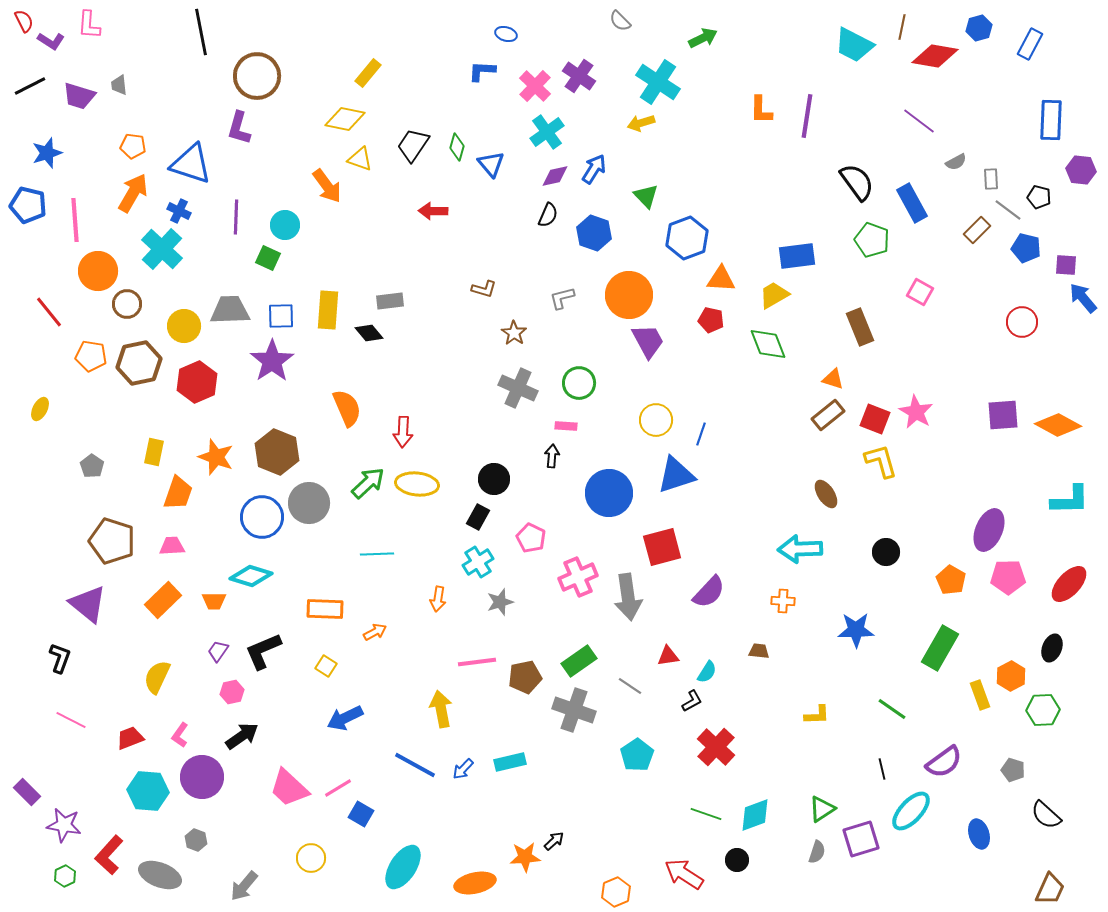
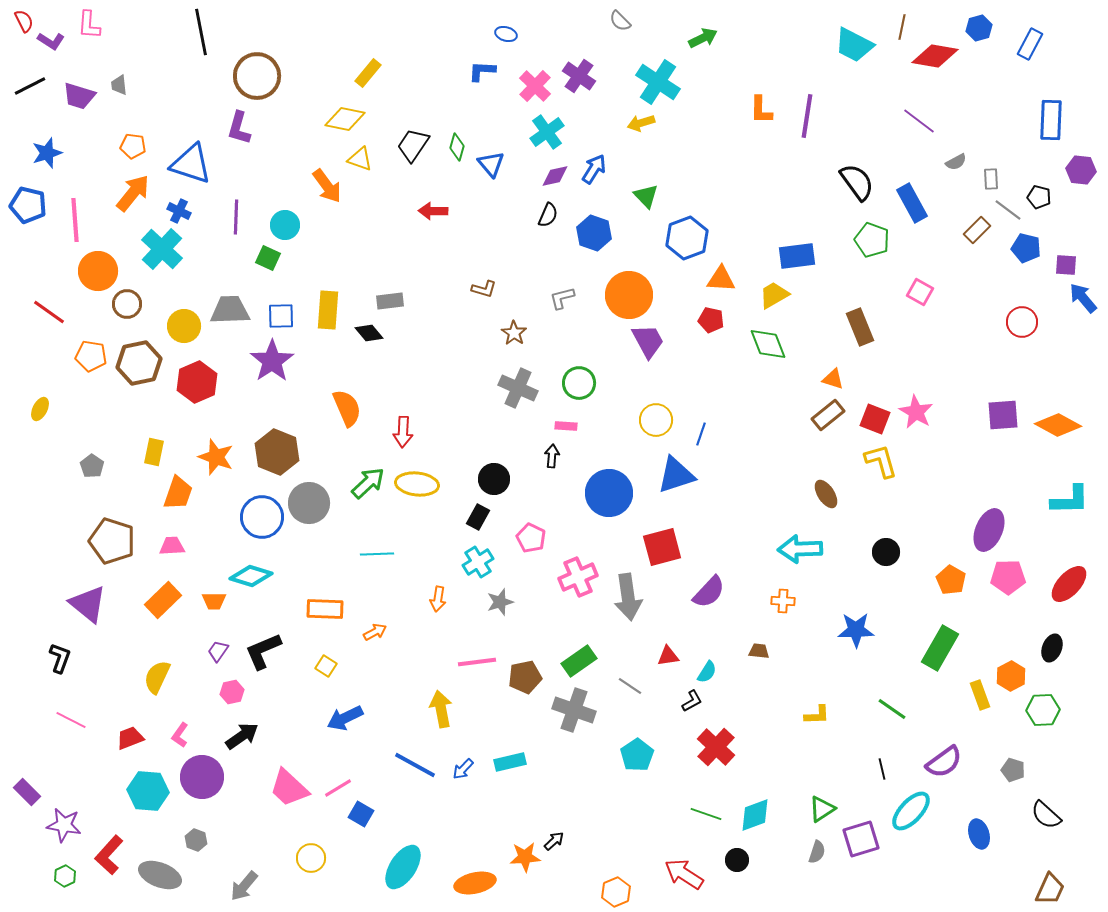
orange arrow at (133, 193): rotated 9 degrees clockwise
red line at (49, 312): rotated 16 degrees counterclockwise
